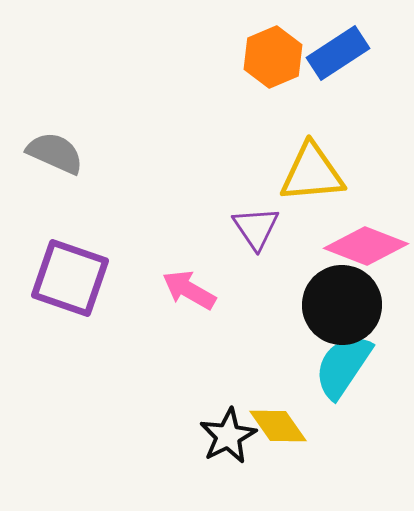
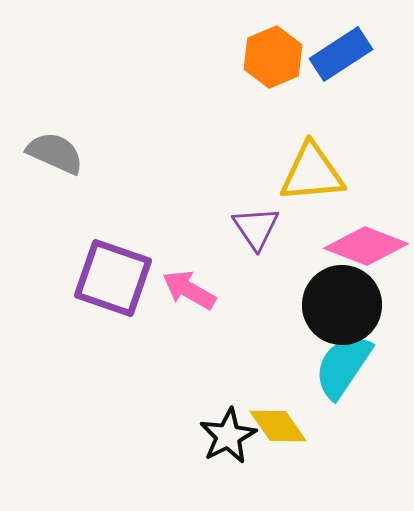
blue rectangle: moved 3 px right, 1 px down
purple square: moved 43 px right
